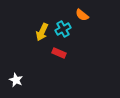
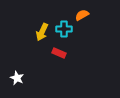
orange semicircle: rotated 112 degrees clockwise
cyan cross: moved 1 px right; rotated 28 degrees clockwise
white star: moved 1 px right, 2 px up
